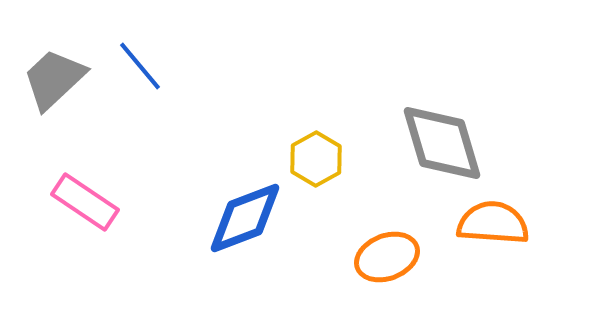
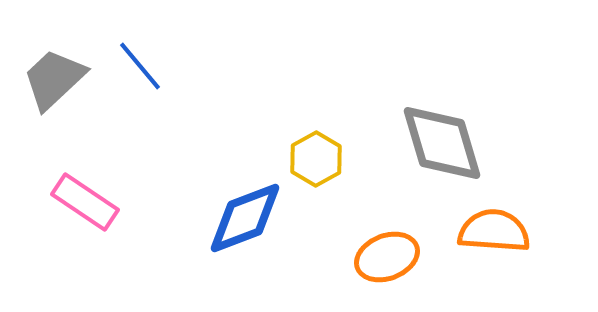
orange semicircle: moved 1 px right, 8 px down
